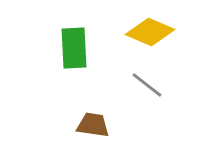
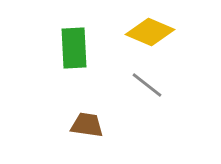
brown trapezoid: moved 6 px left
